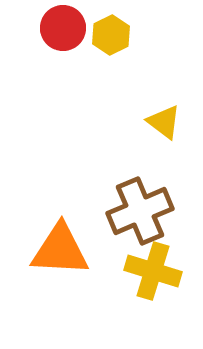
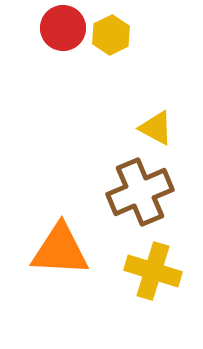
yellow triangle: moved 8 px left, 6 px down; rotated 9 degrees counterclockwise
brown cross: moved 19 px up
